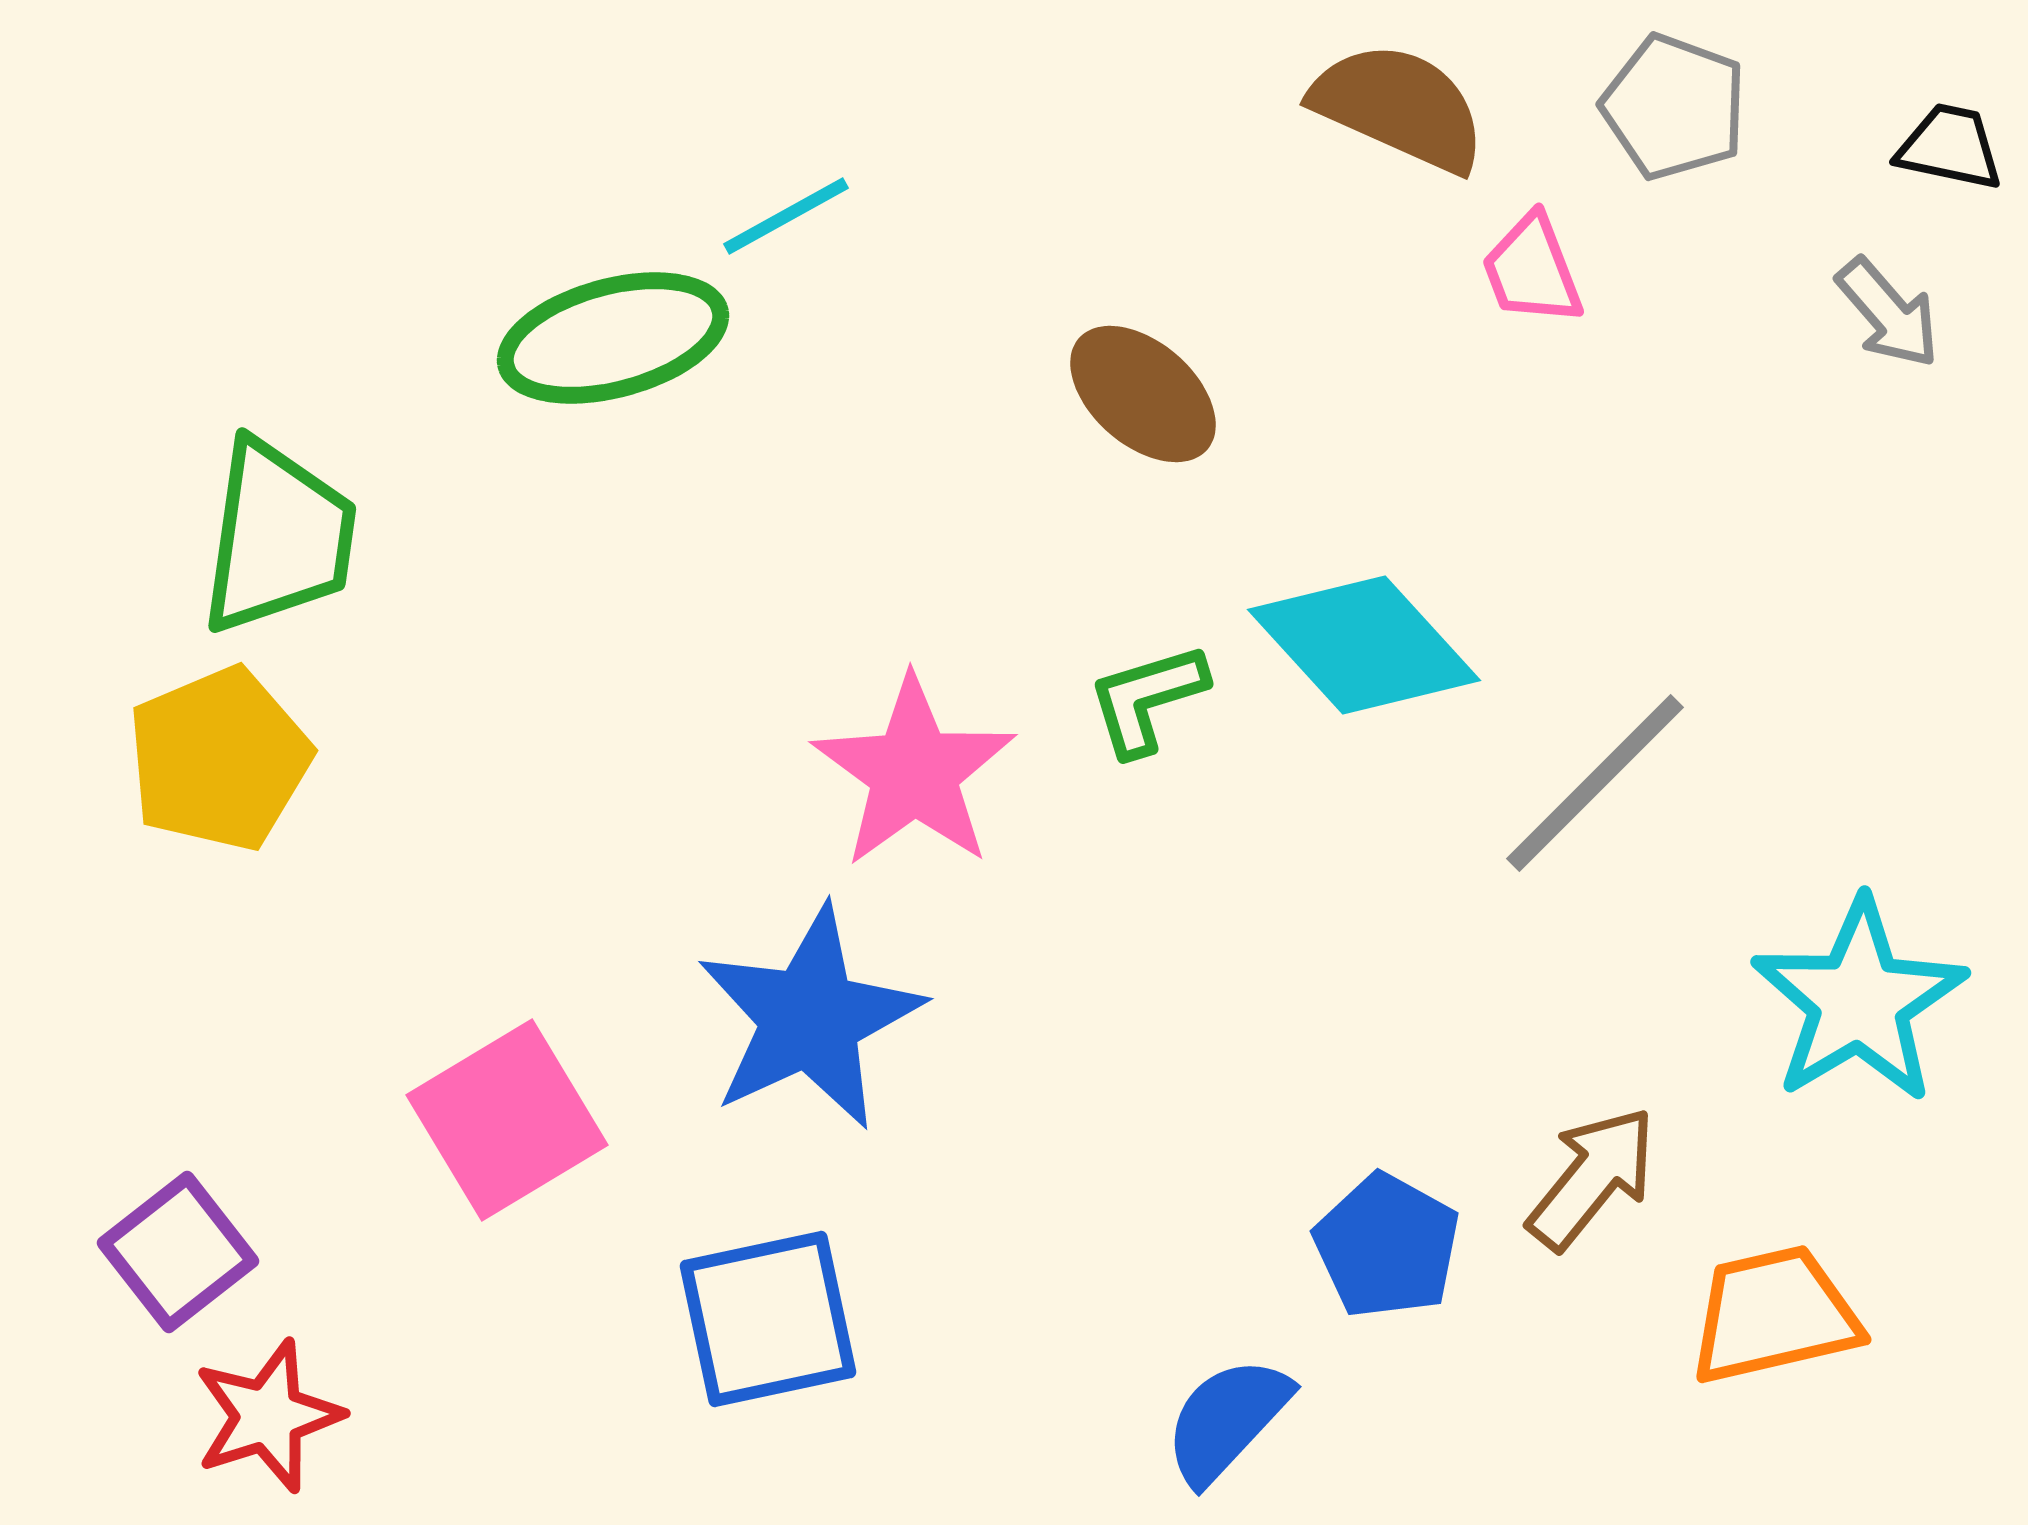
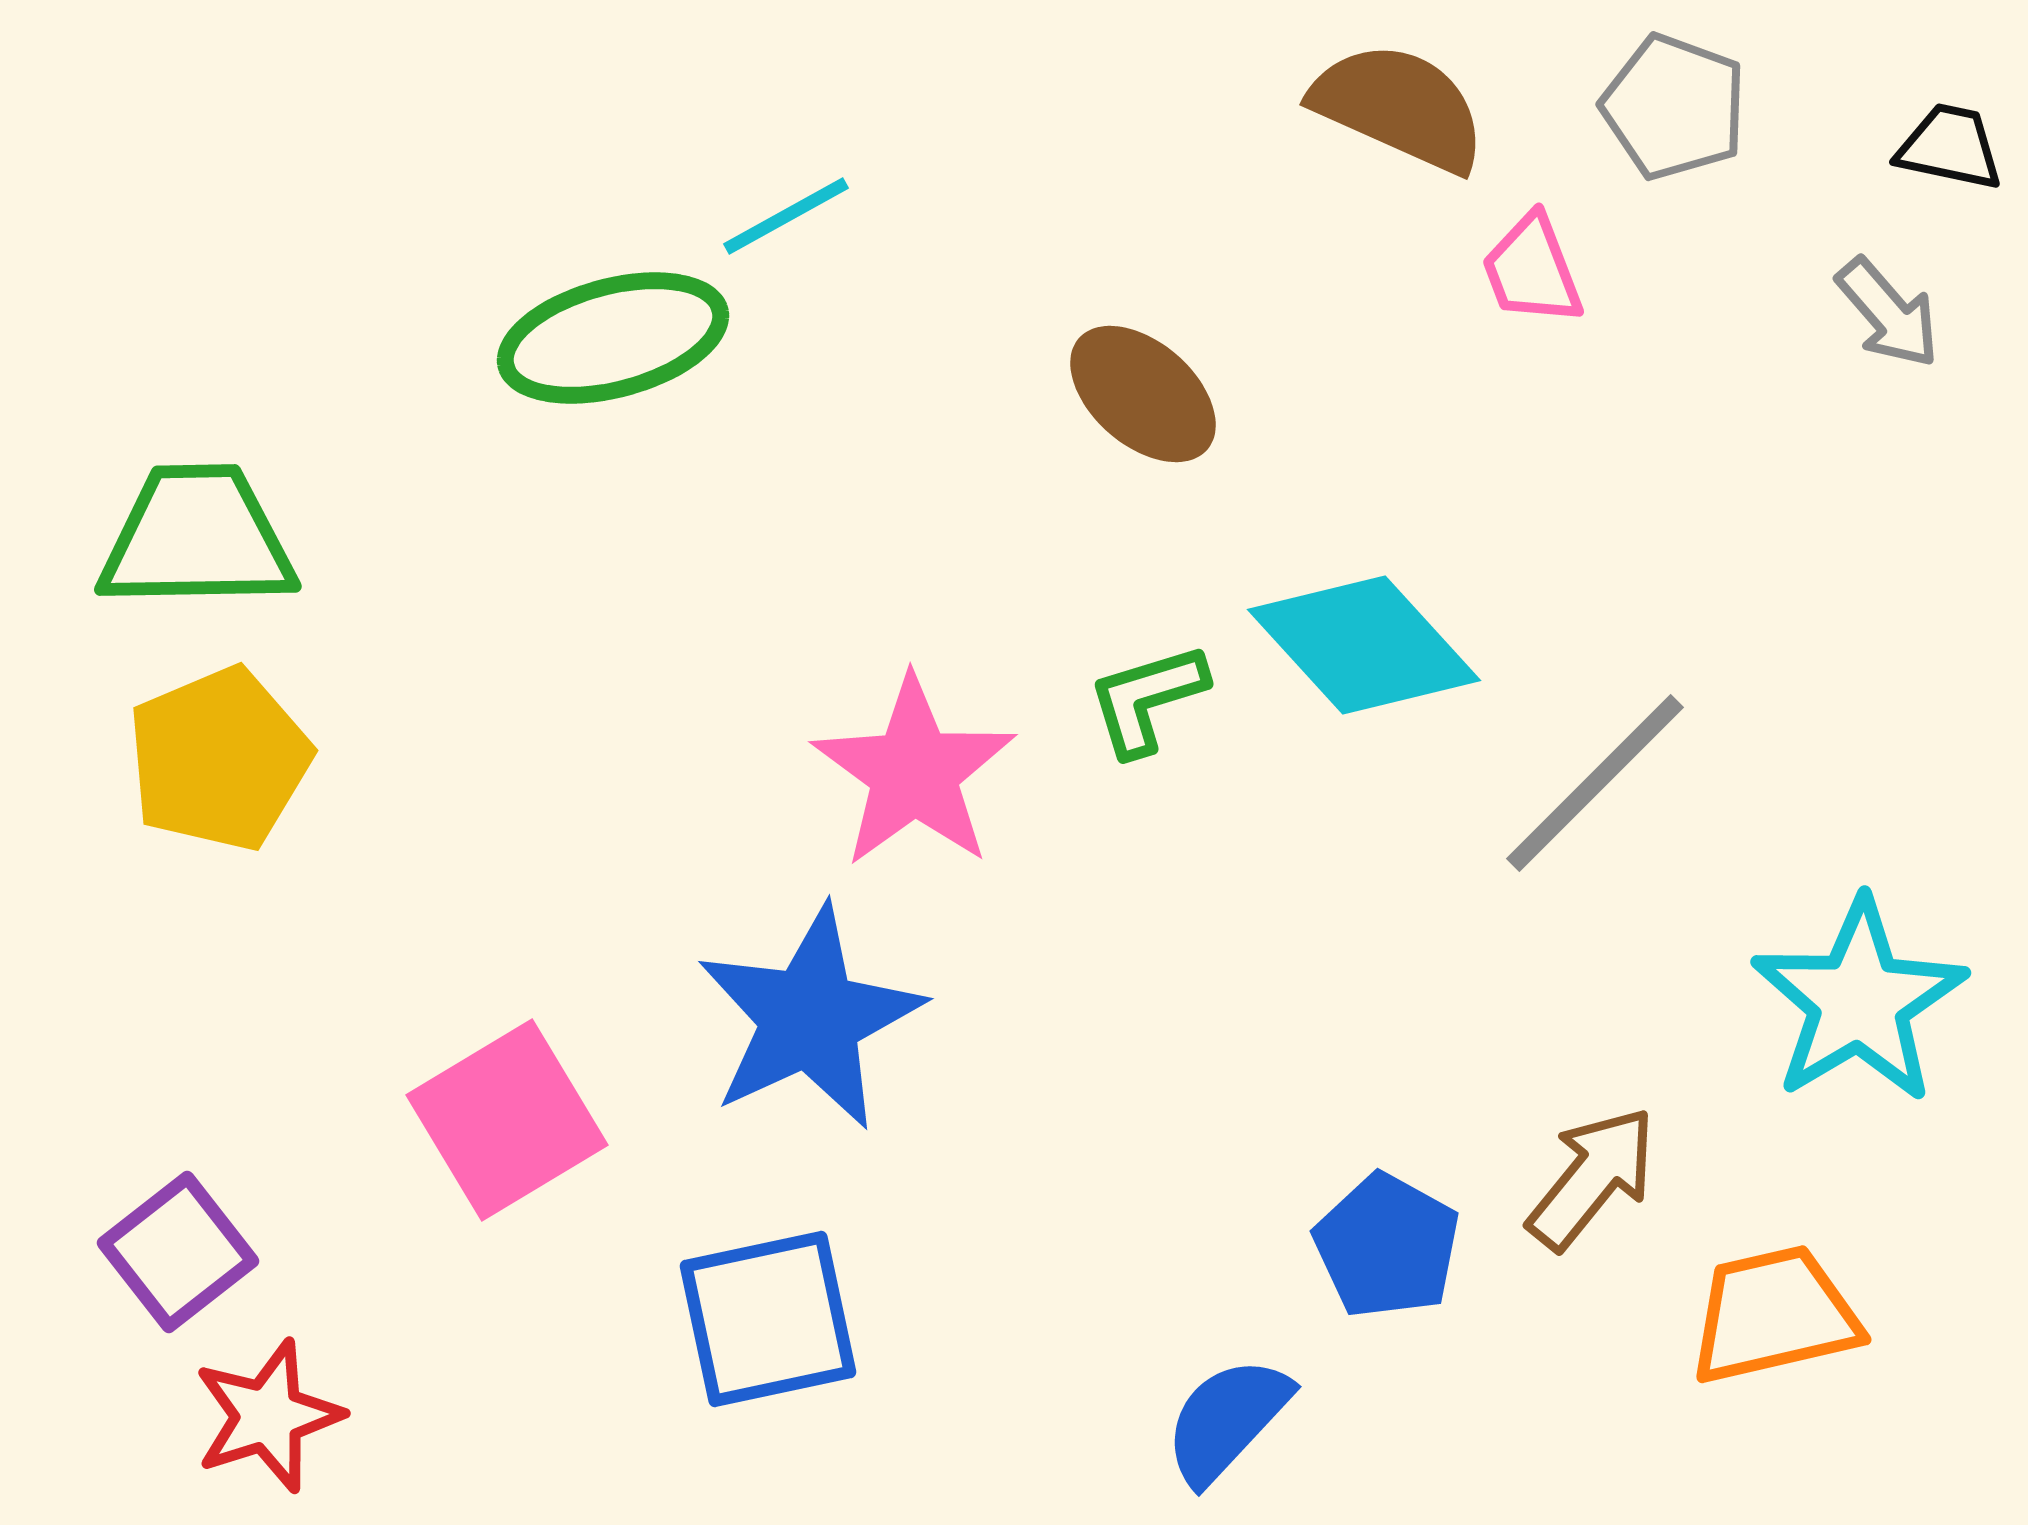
green trapezoid: moved 81 px left, 1 px down; rotated 99 degrees counterclockwise
